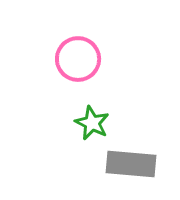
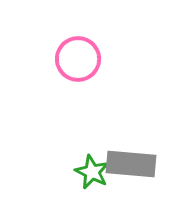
green star: moved 49 px down
